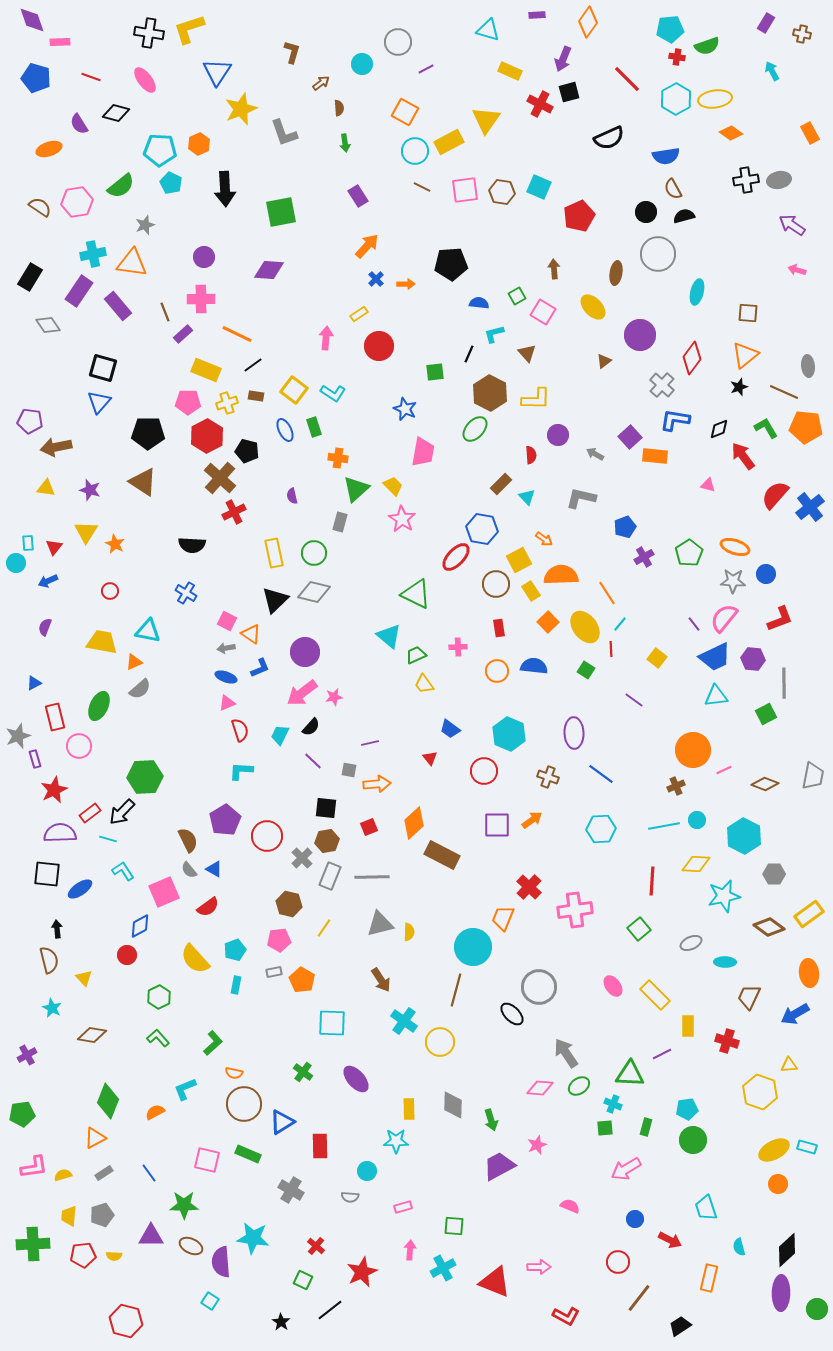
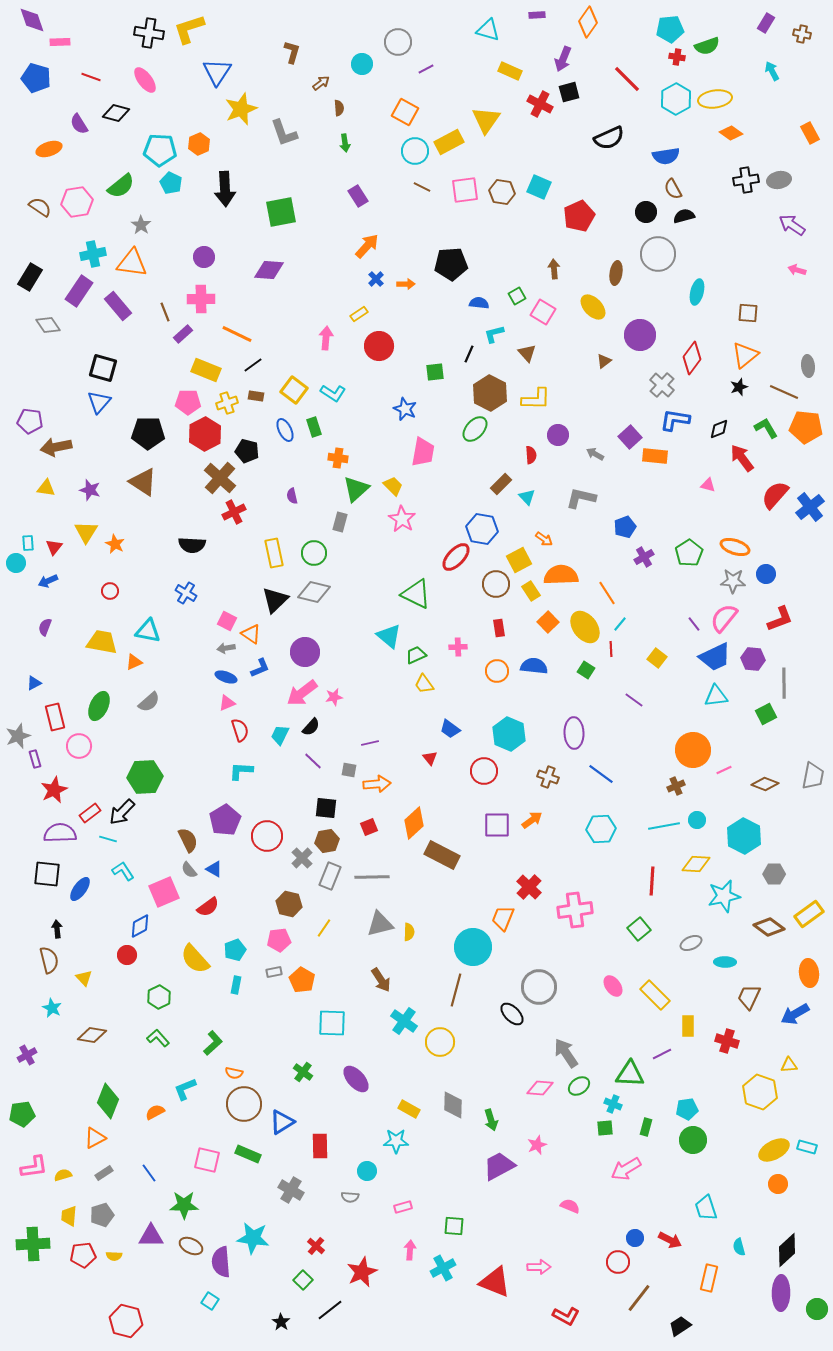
gray star at (145, 225): moved 4 px left; rotated 18 degrees counterclockwise
red hexagon at (207, 436): moved 2 px left, 2 px up
red arrow at (743, 456): moved 1 px left, 2 px down
gray semicircle at (140, 689): moved 9 px right, 13 px down
blue ellipse at (80, 889): rotated 20 degrees counterclockwise
yellow rectangle at (409, 1109): rotated 60 degrees counterclockwise
blue circle at (635, 1219): moved 19 px down
green square at (303, 1280): rotated 18 degrees clockwise
